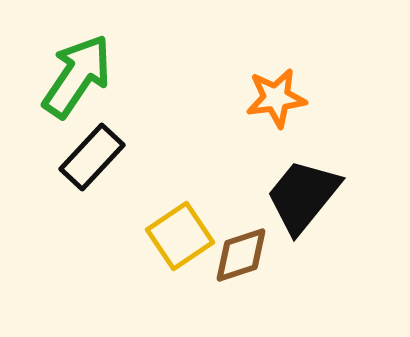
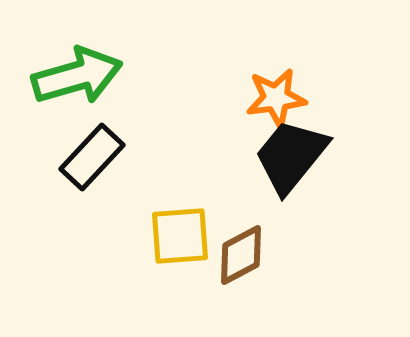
green arrow: rotated 40 degrees clockwise
black trapezoid: moved 12 px left, 40 px up
yellow square: rotated 30 degrees clockwise
brown diamond: rotated 10 degrees counterclockwise
